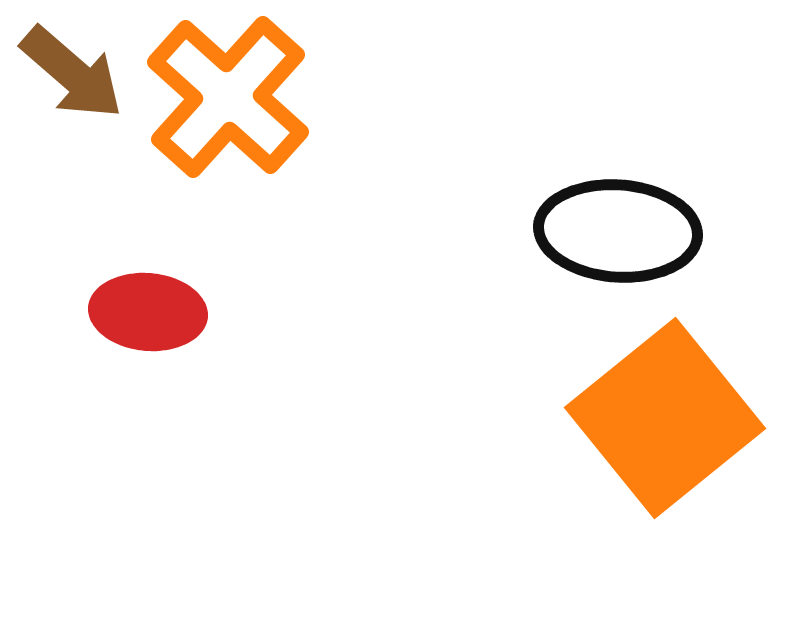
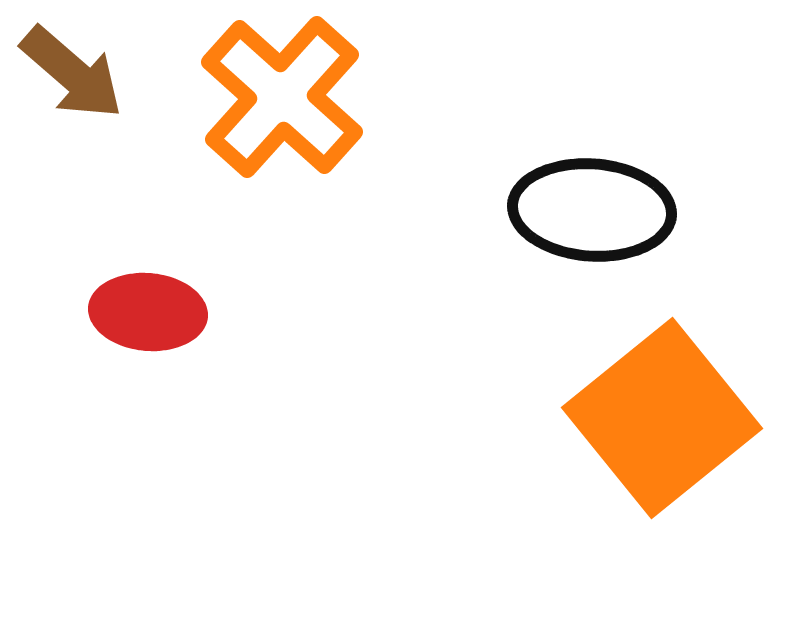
orange cross: moved 54 px right
black ellipse: moved 26 px left, 21 px up
orange square: moved 3 px left
